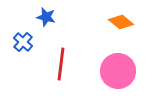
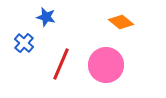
blue cross: moved 1 px right, 1 px down
red line: rotated 16 degrees clockwise
pink circle: moved 12 px left, 6 px up
